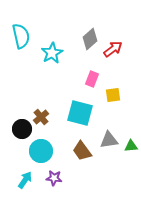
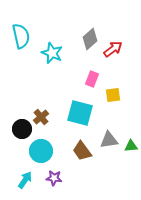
cyan star: rotated 20 degrees counterclockwise
